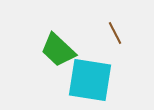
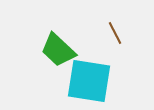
cyan square: moved 1 px left, 1 px down
